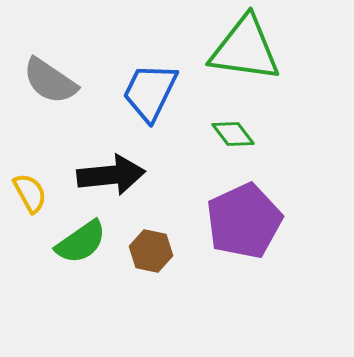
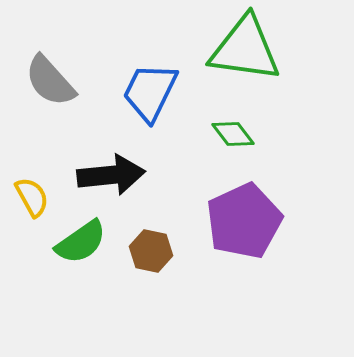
gray semicircle: rotated 14 degrees clockwise
yellow semicircle: moved 2 px right, 4 px down
